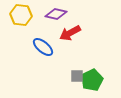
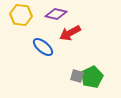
gray square: rotated 16 degrees clockwise
green pentagon: moved 3 px up
